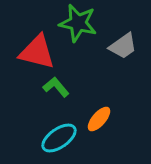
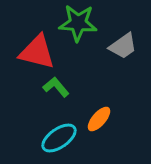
green star: rotated 9 degrees counterclockwise
